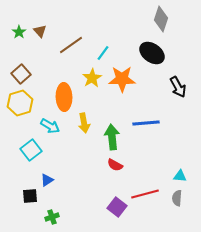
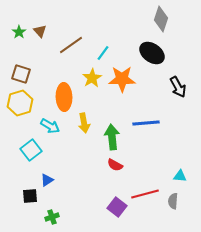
brown square: rotated 30 degrees counterclockwise
gray semicircle: moved 4 px left, 3 px down
